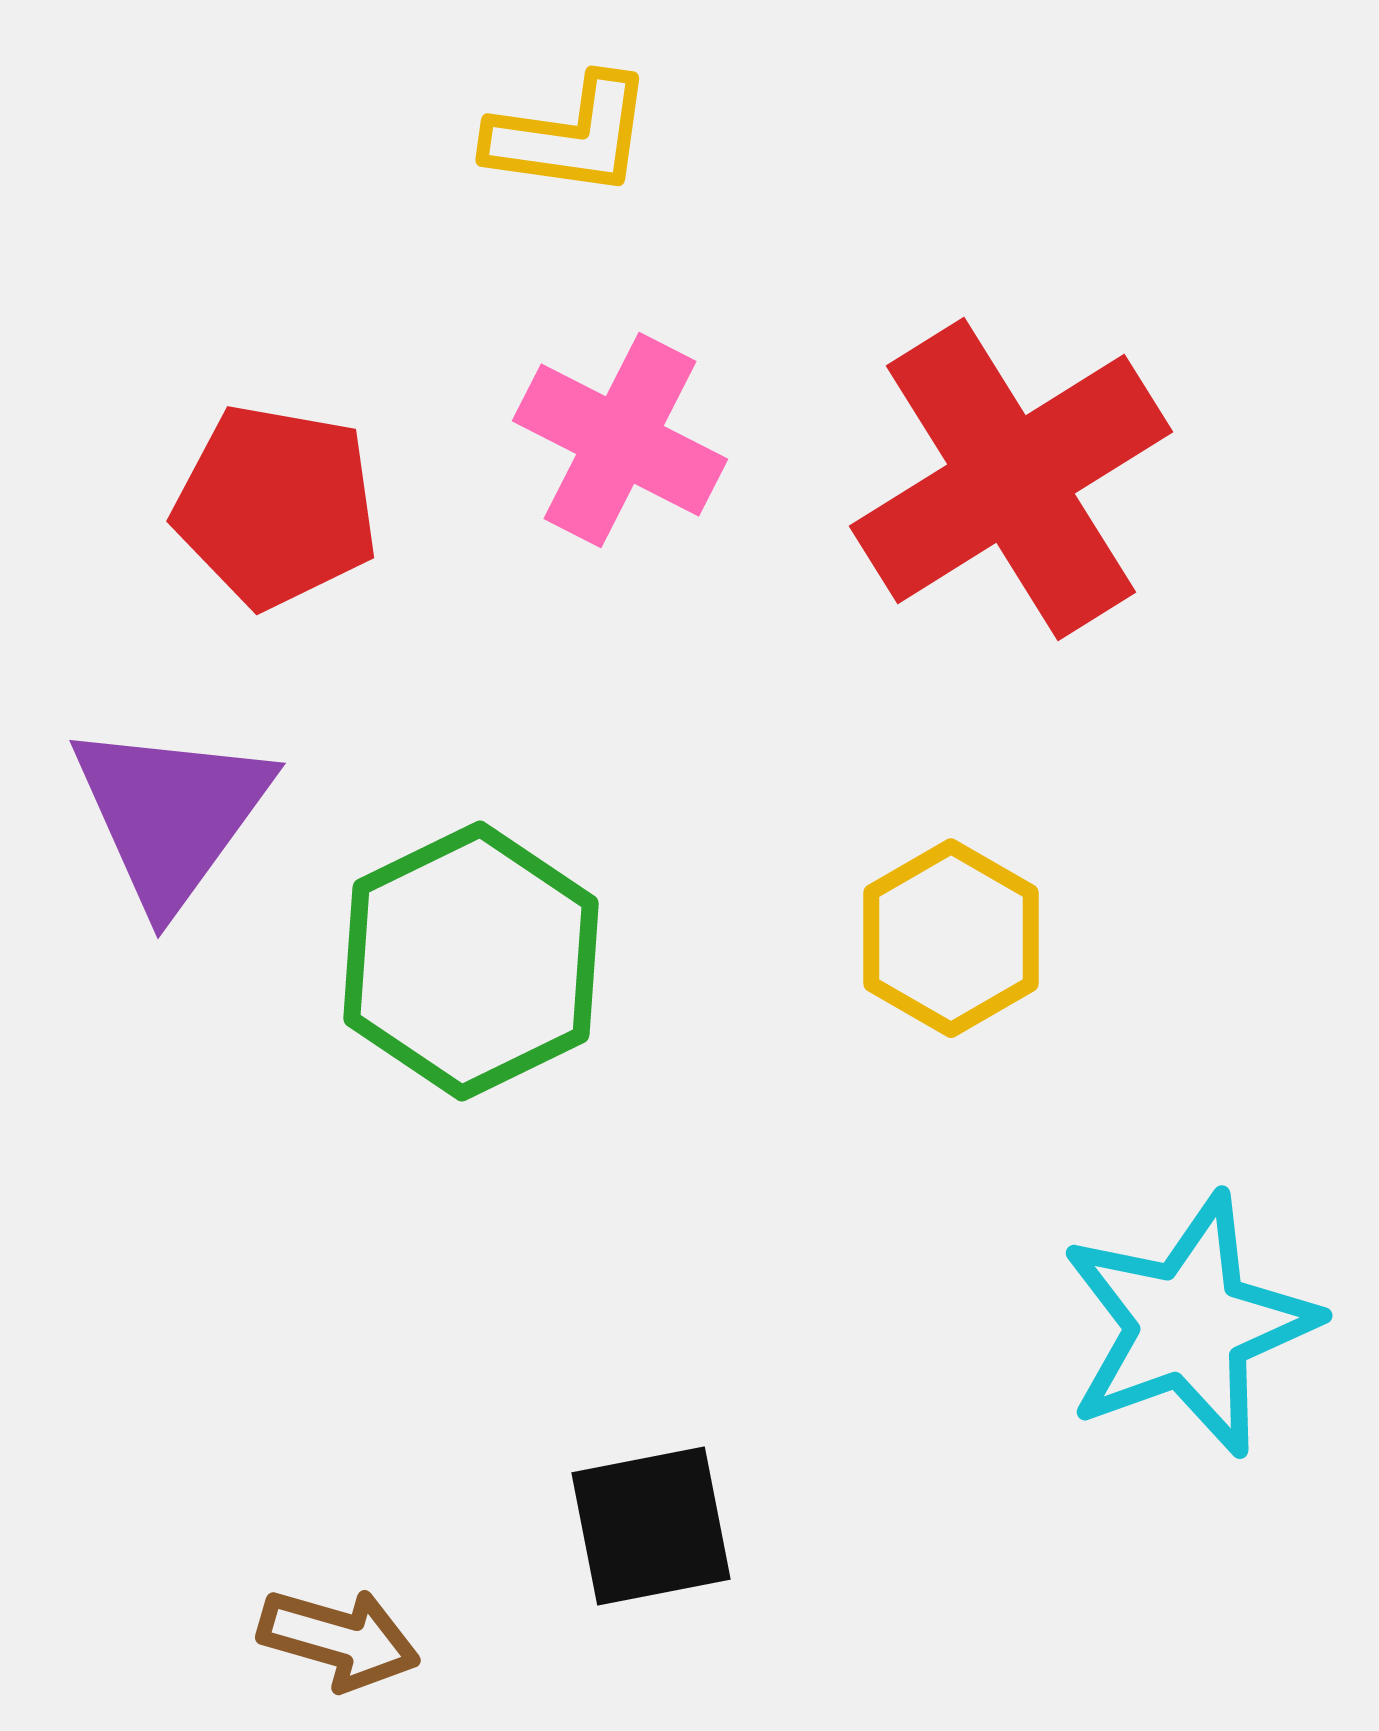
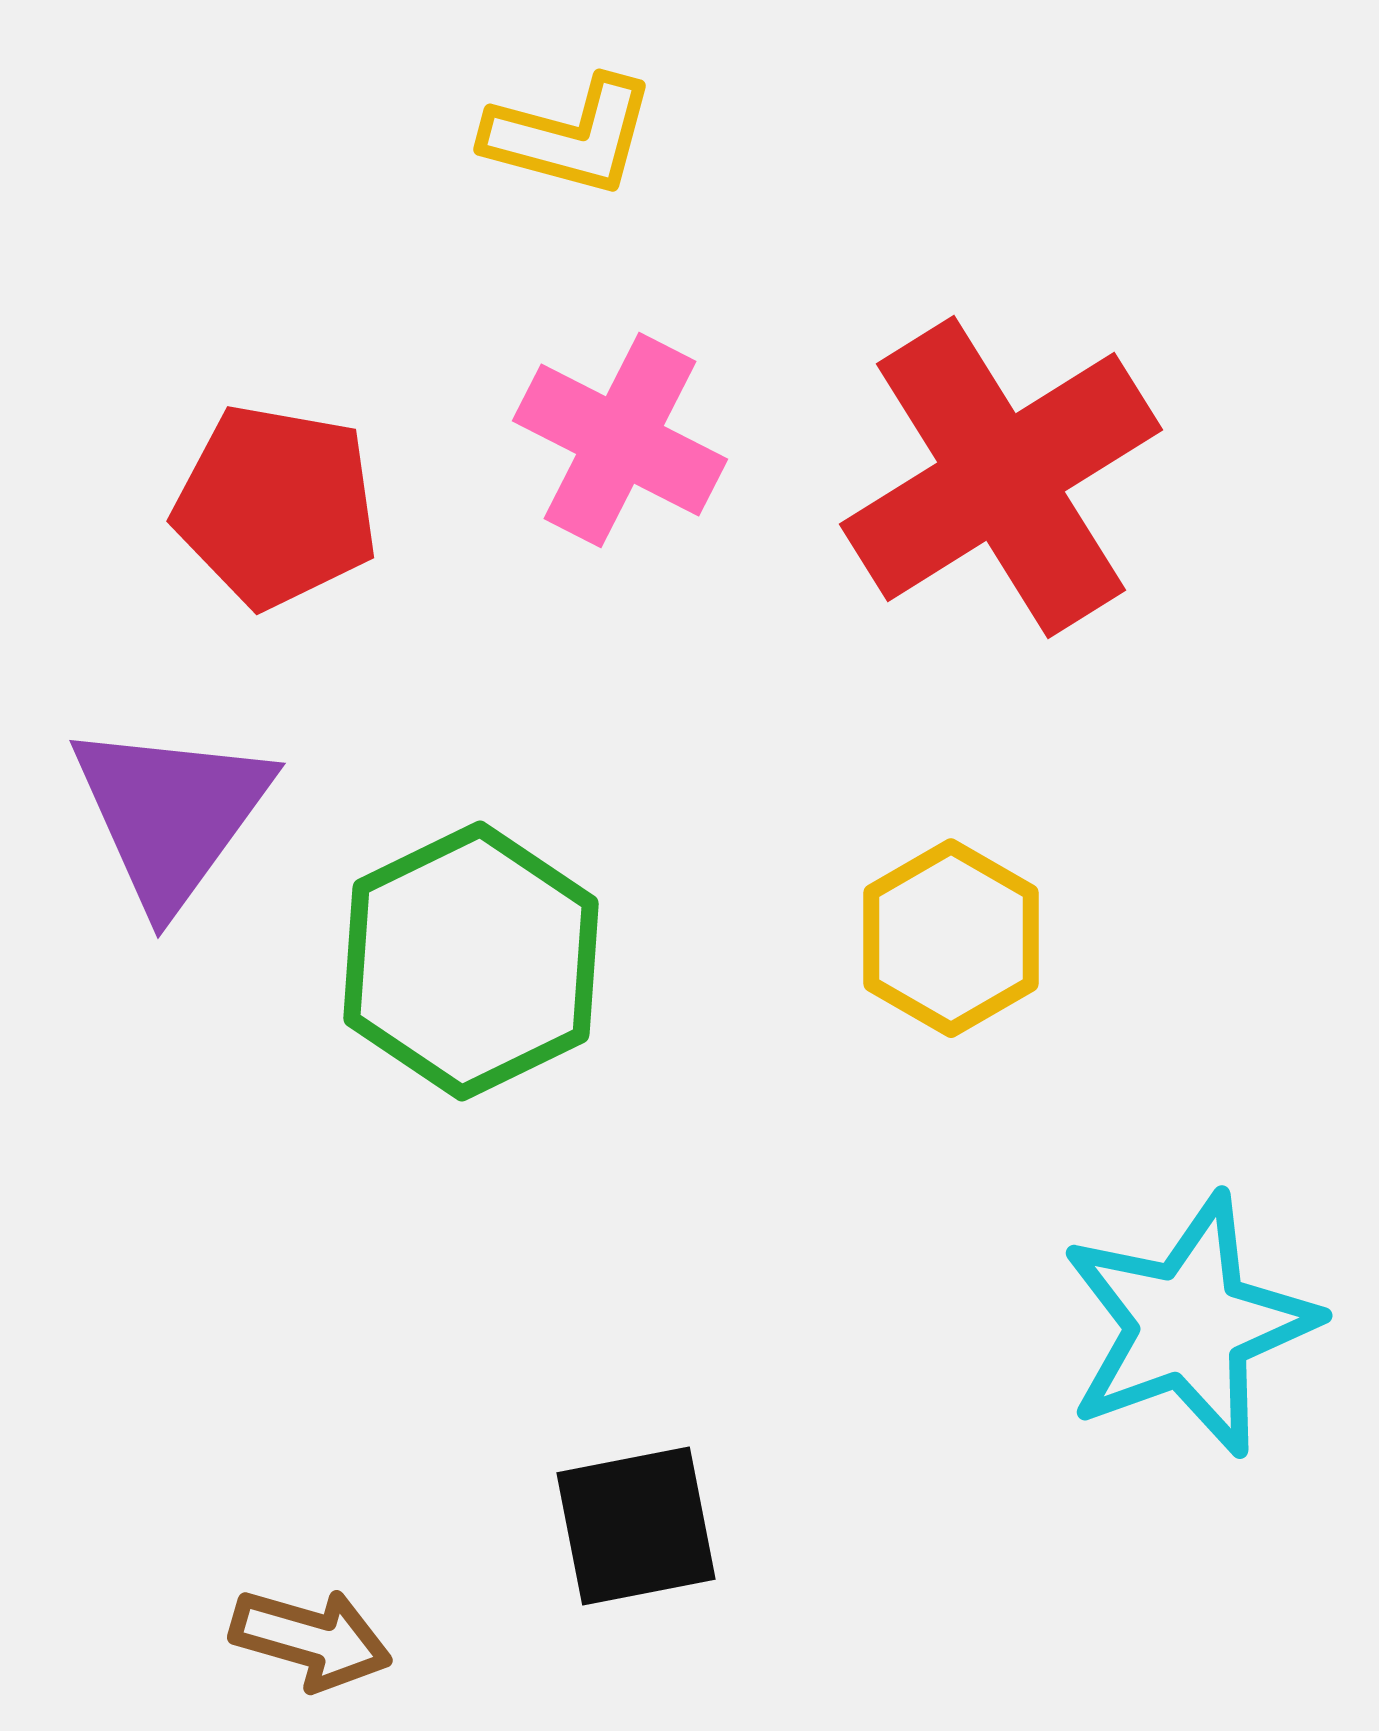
yellow L-shape: rotated 7 degrees clockwise
red cross: moved 10 px left, 2 px up
black square: moved 15 px left
brown arrow: moved 28 px left
